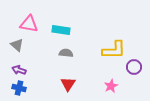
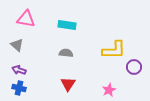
pink triangle: moved 3 px left, 5 px up
cyan rectangle: moved 6 px right, 5 px up
pink star: moved 2 px left, 4 px down
